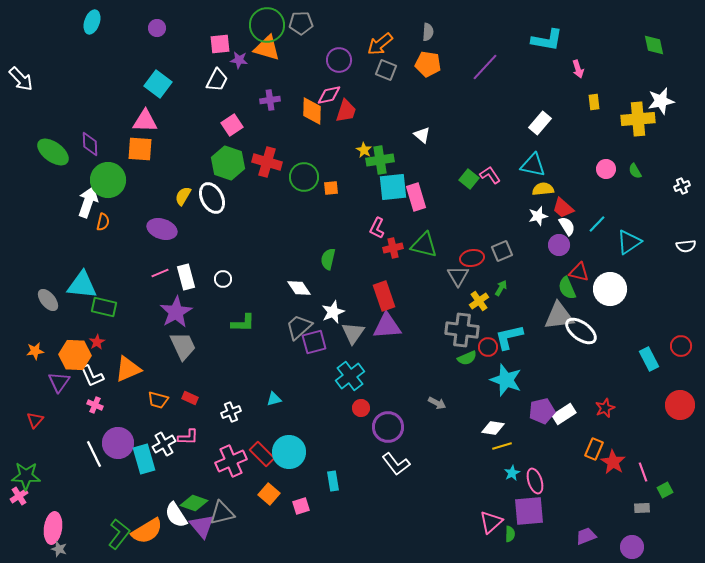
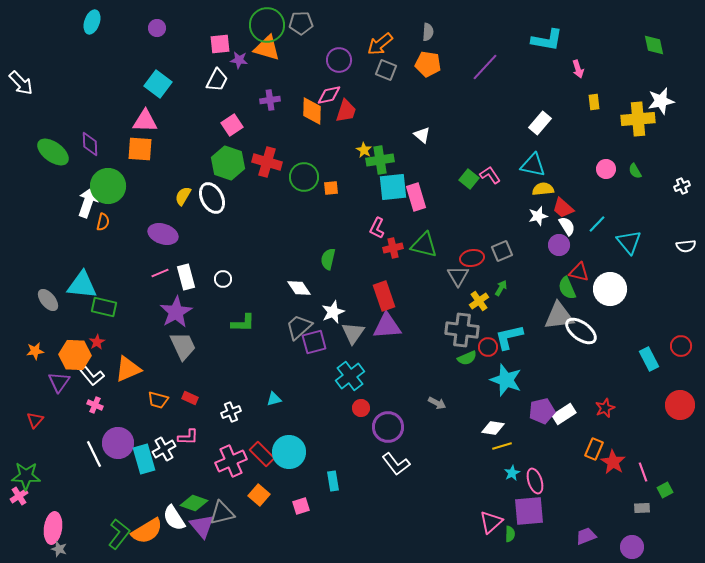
white arrow at (21, 79): moved 4 px down
green circle at (108, 180): moved 6 px down
purple ellipse at (162, 229): moved 1 px right, 5 px down
cyan triangle at (629, 242): rotated 36 degrees counterclockwise
white L-shape at (92, 376): rotated 15 degrees counterclockwise
white cross at (164, 444): moved 5 px down
orange square at (269, 494): moved 10 px left, 1 px down
white semicircle at (176, 515): moved 2 px left, 3 px down
